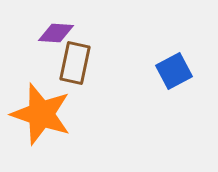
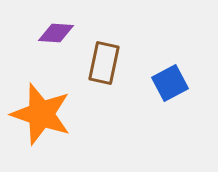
brown rectangle: moved 29 px right
blue square: moved 4 px left, 12 px down
